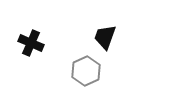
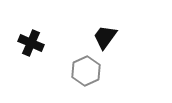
black trapezoid: rotated 16 degrees clockwise
